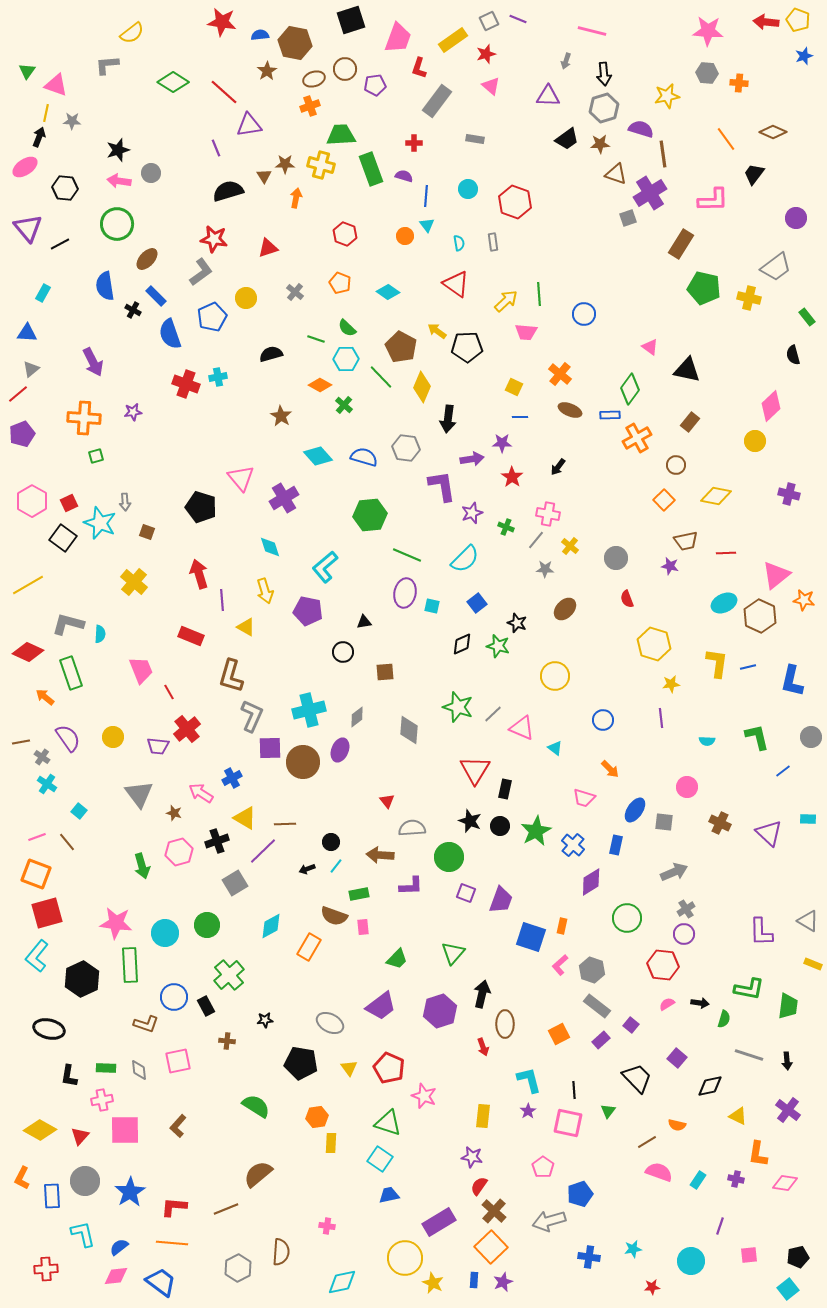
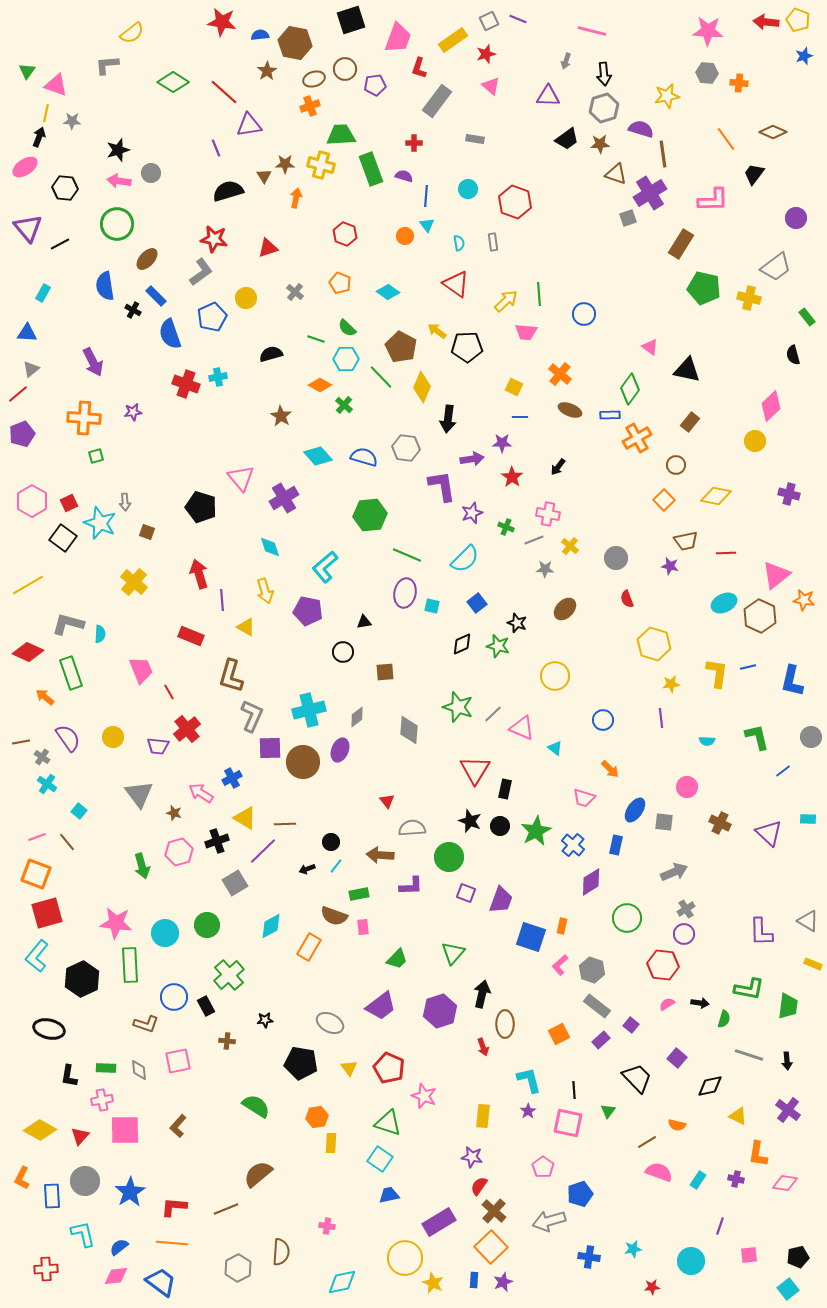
gray line at (536, 540): moved 2 px left; rotated 30 degrees clockwise
yellow L-shape at (717, 663): moved 10 px down
